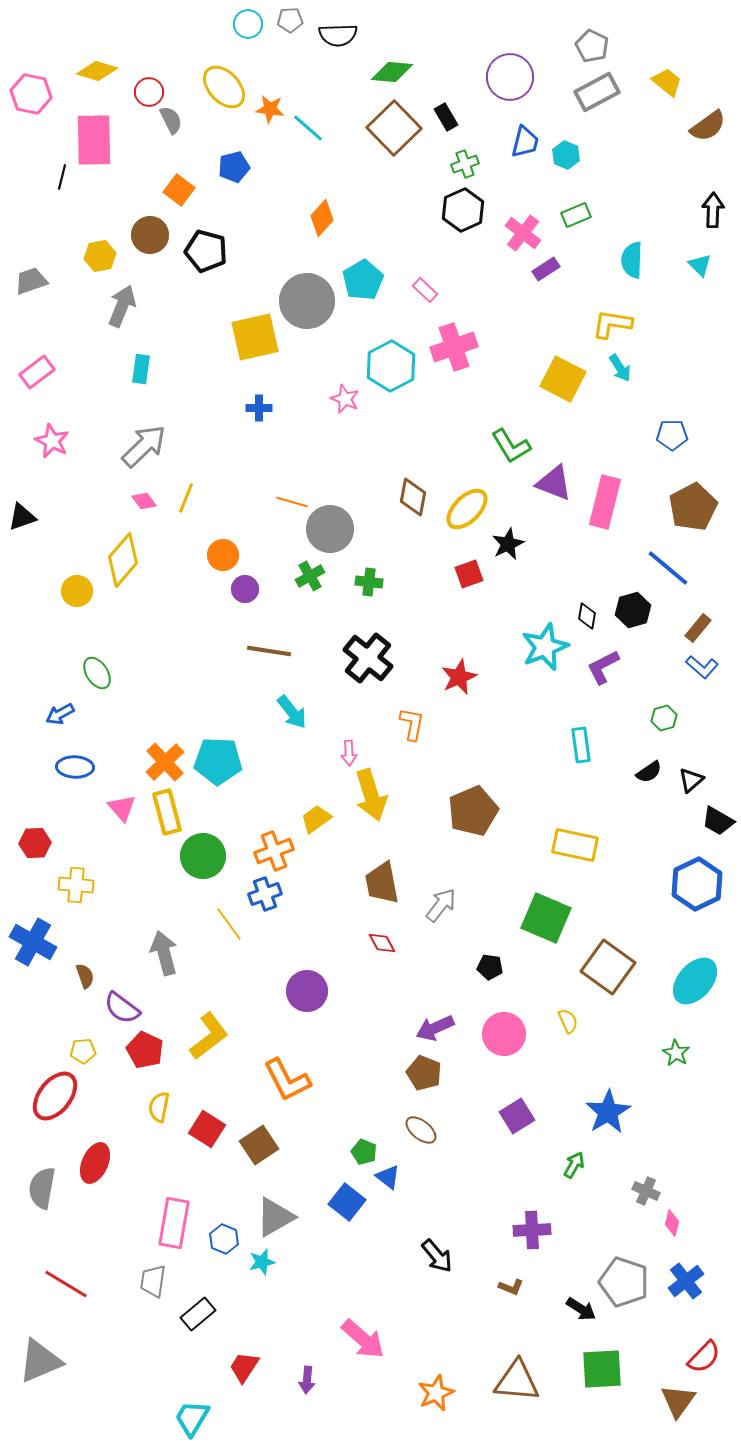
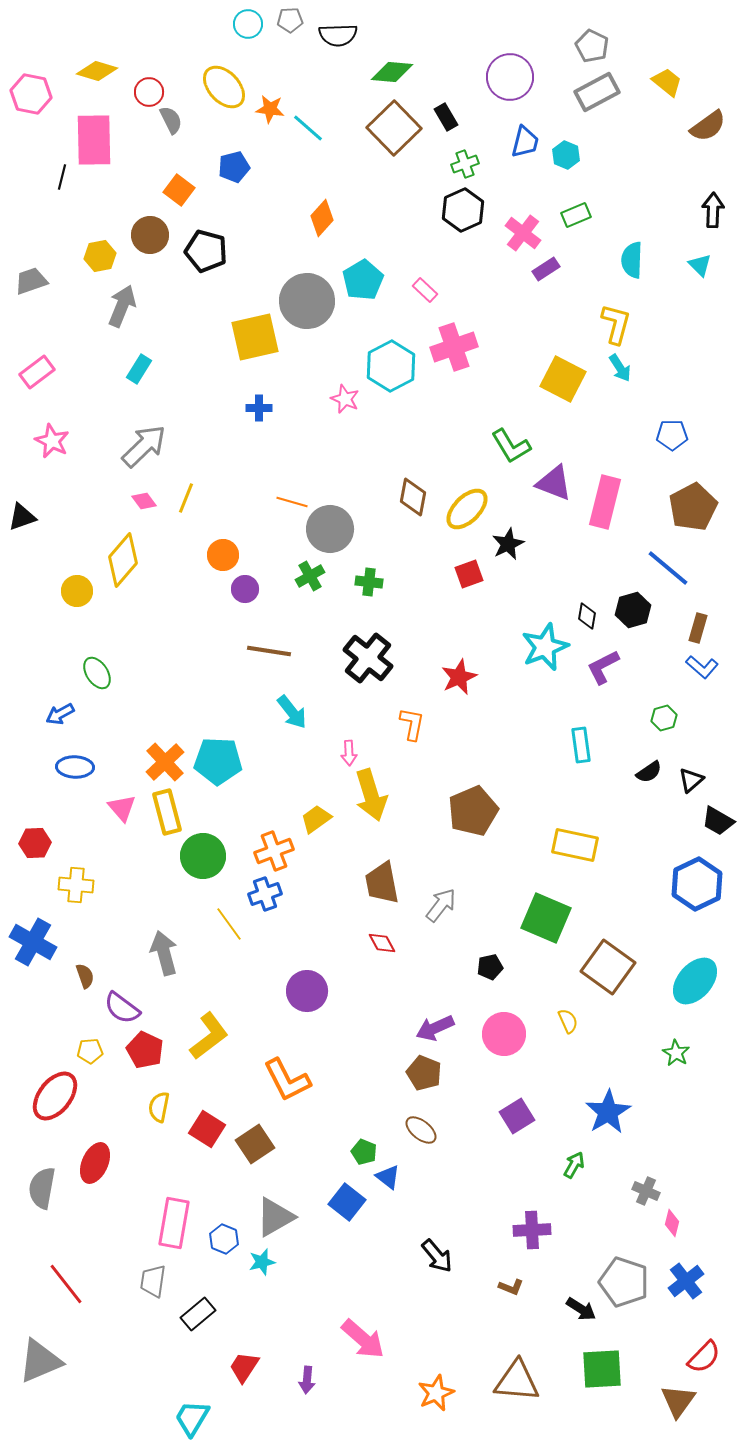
yellow L-shape at (612, 324): moved 4 px right; rotated 96 degrees clockwise
cyan rectangle at (141, 369): moved 2 px left; rotated 24 degrees clockwise
brown rectangle at (698, 628): rotated 24 degrees counterclockwise
black pentagon at (490, 967): rotated 20 degrees counterclockwise
yellow pentagon at (83, 1051): moved 7 px right
brown square at (259, 1145): moved 4 px left, 1 px up
red line at (66, 1284): rotated 21 degrees clockwise
